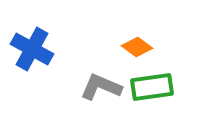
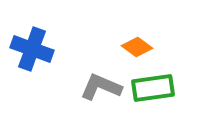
blue cross: rotated 9 degrees counterclockwise
green rectangle: moved 1 px right, 1 px down
